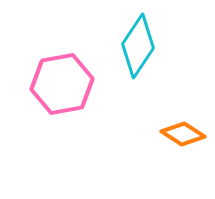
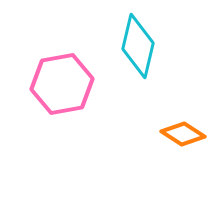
cyan diamond: rotated 20 degrees counterclockwise
